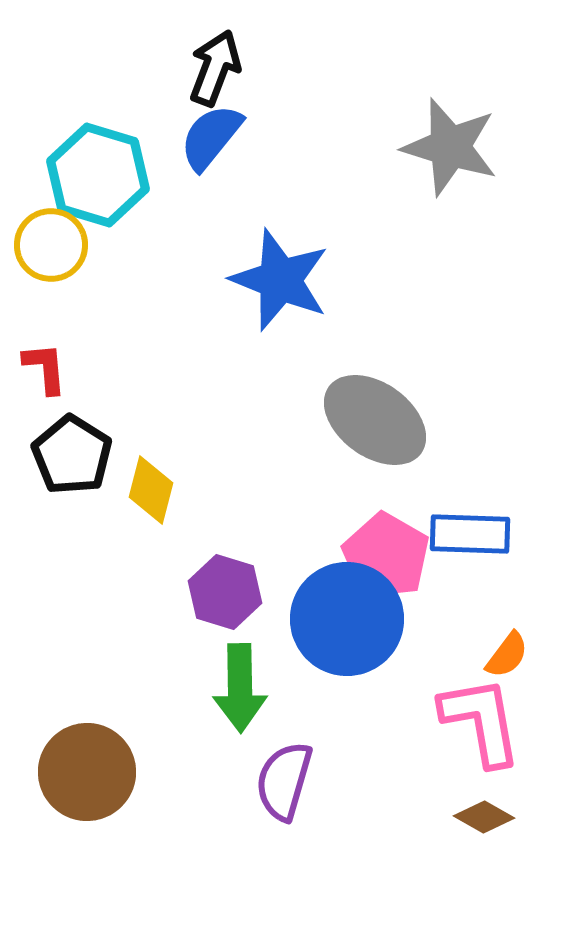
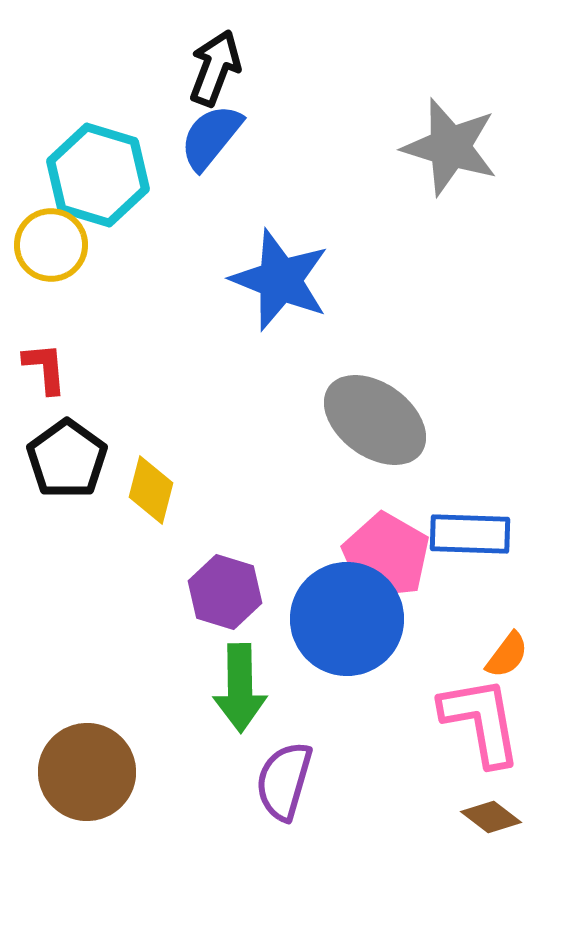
black pentagon: moved 5 px left, 4 px down; rotated 4 degrees clockwise
brown diamond: moved 7 px right; rotated 8 degrees clockwise
